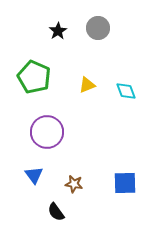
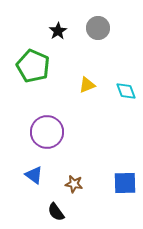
green pentagon: moved 1 px left, 11 px up
blue triangle: rotated 18 degrees counterclockwise
